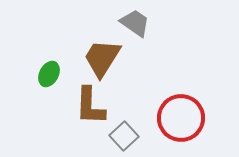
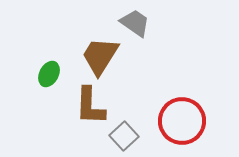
brown trapezoid: moved 2 px left, 2 px up
red circle: moved 1 px right, 3 px down
